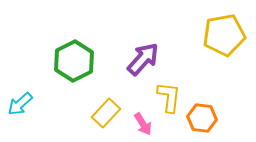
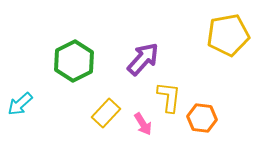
yellow pentagon: moved 4 px right
